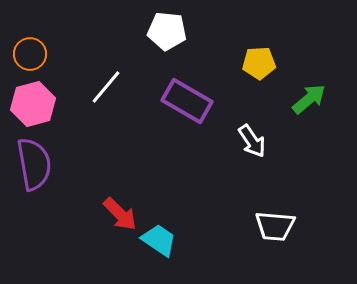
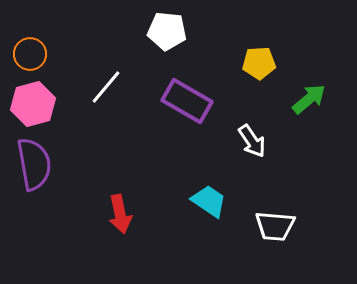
red arrow: rotated 33 degrees clockwise
cyan trapezoid: moved 50 px right, 39 px up
